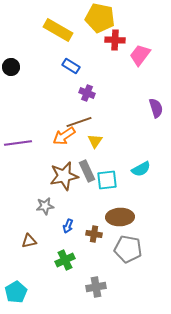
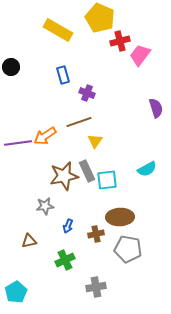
yellow pentagon: rotated 12 degrees clockwise
red cross: moved 5 px right, 1 px down; rotated 18 degrees counterclockwise
blue rectangle: moved 8 px left, 9 px down; rotated 42 degrees clockwise
orange arrow: moved 19 px left
cyan semicircle: moved 6 px right
brown cross: moved 2 px right; rotated 21 degrees counterclockwise
